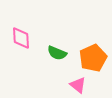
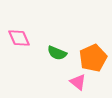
pink diamond: moved 2 px left; rotated 20 degrees counterclockwise
pink triangle: moved 3 px up
